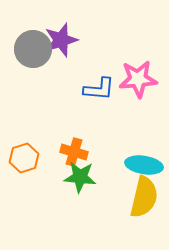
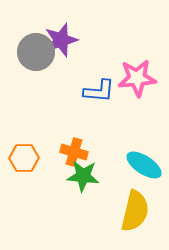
gray circle: moved 3 px right, 3 px down
pink star: moved 1 px left, 1 px up
blue L-shape: moved 2 px down
orange hexagon: rotated 16 degrees clockwise
cyan ellipse: rotated 24 degrees clockwise
green star: moved 3 px right, 1 px up
yellow semicircle: moved 9 px left, 14 px down
